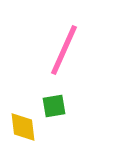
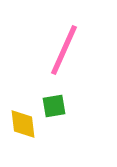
yellow diamond: moved 3 px up
